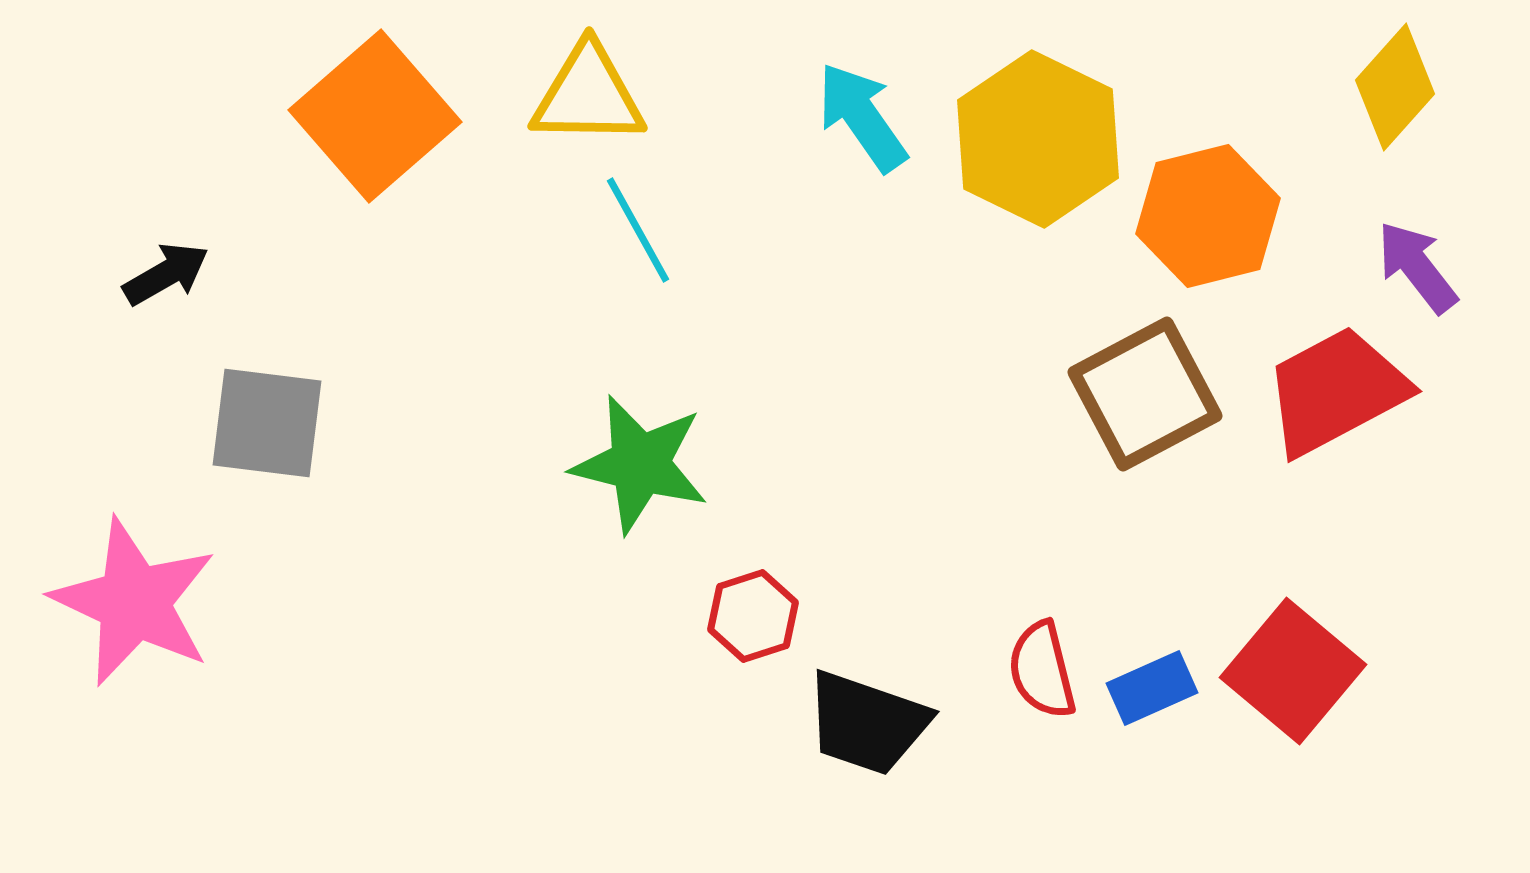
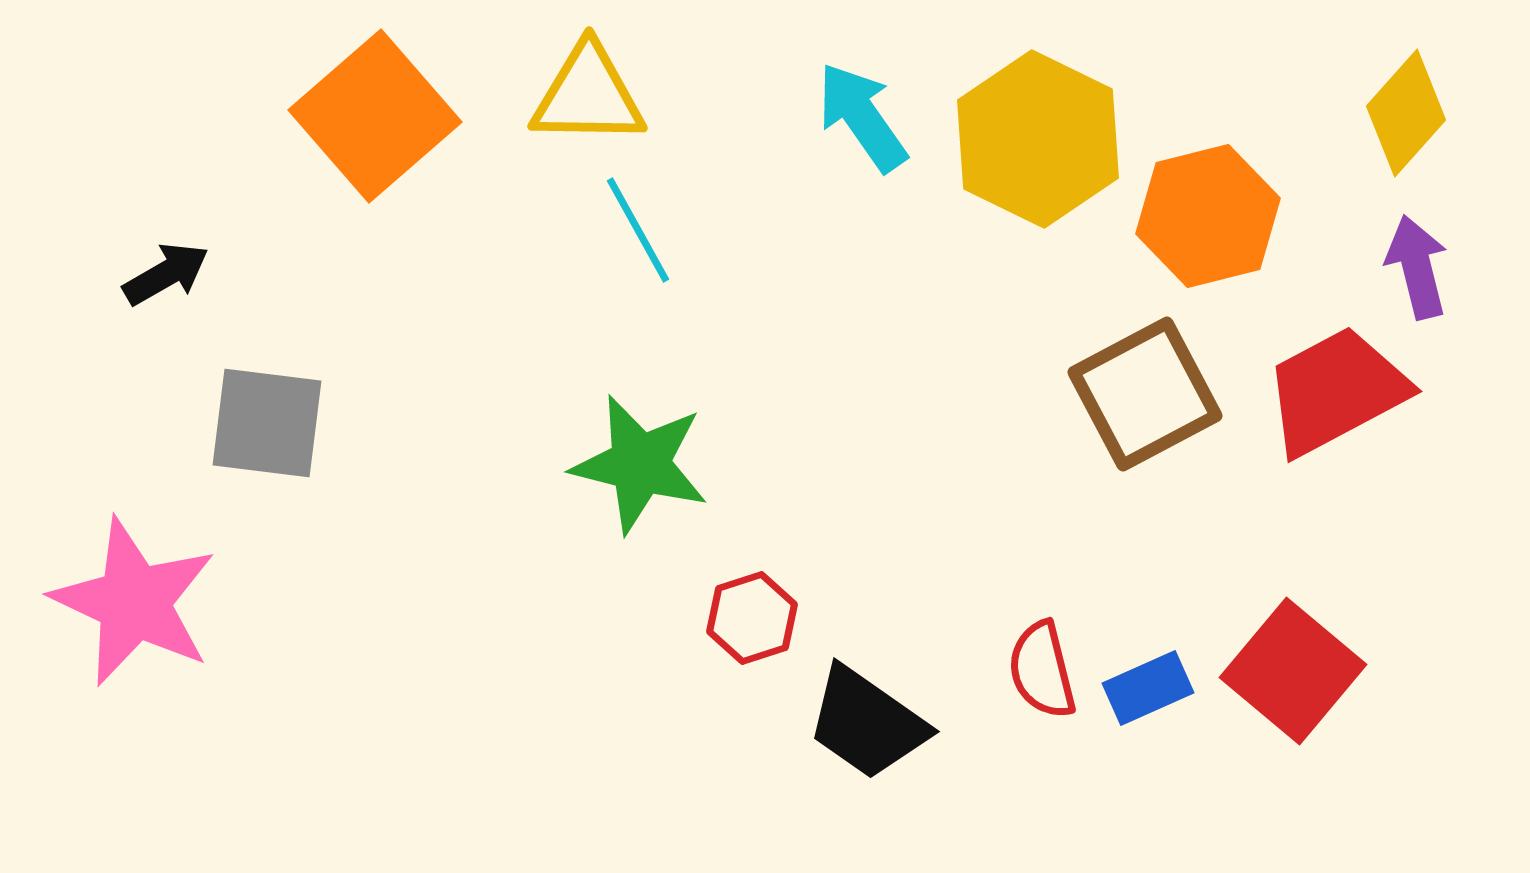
yellow diamond: moved 11 px right, 26 px down
purple arrow: rotated 24 degrees clockwise
red hexagon: moved 1 px left, 2 px down
blue rectangle: moved 4 px left
black trapezoid: rotated 16 degrees clockwise
